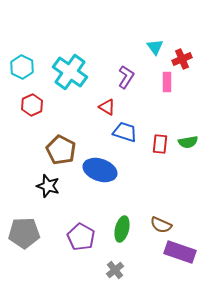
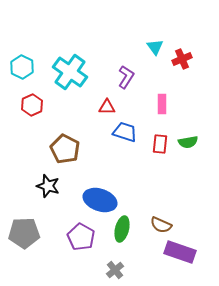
pink rectangle: moved 5 px left, 22 px down
red triangle: rotated 30 degrees counterclockwise
brown pentagon: moved 4 px right, 1 px up
blue ellipse: moved 30 px down
